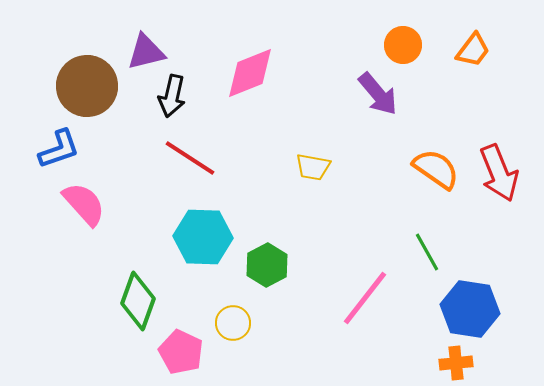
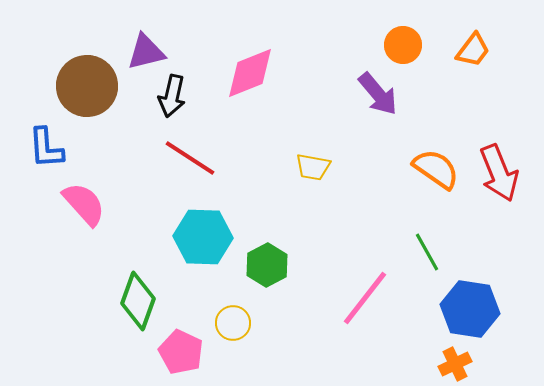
blue L-shape: moved 13 px left, 1 px up; rotated 105 degrees clockwise
orange cross: moved 1 px left, 1 px down; rotated 20 degrees counterclockwise
